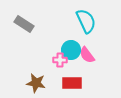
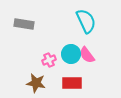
gray rectangle: rotated 24 degrees counterclockwise
cyan circle: moved 4 px down
pink cross: moved 11 px left; rotated 24 degrees counterclockwise
